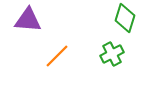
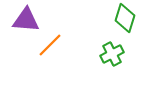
purple triangle: moved 2 px left
orange line: moved 7 px left, 11 px up
